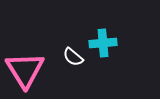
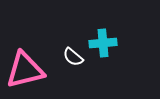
pink triangle: rotated 48 degrees clockwise
